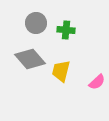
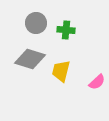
gray diamond: rotated 32 degrees counterclockwise
